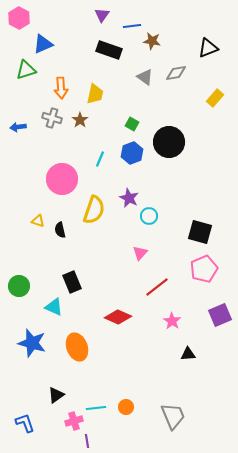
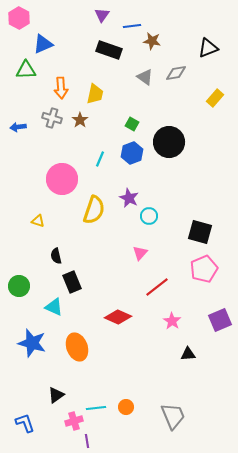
green triangle at (26, 70): rotated 15 degrees clockwise
black semicircle at (60, 230): moved 4 px left, 26 px down
purple square at (220, 315): moved 5 px down
